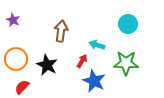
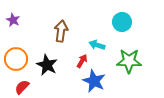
cyan circle: moved 6 px left, 2 px up
green star: moved 3 px right, 2 px up
